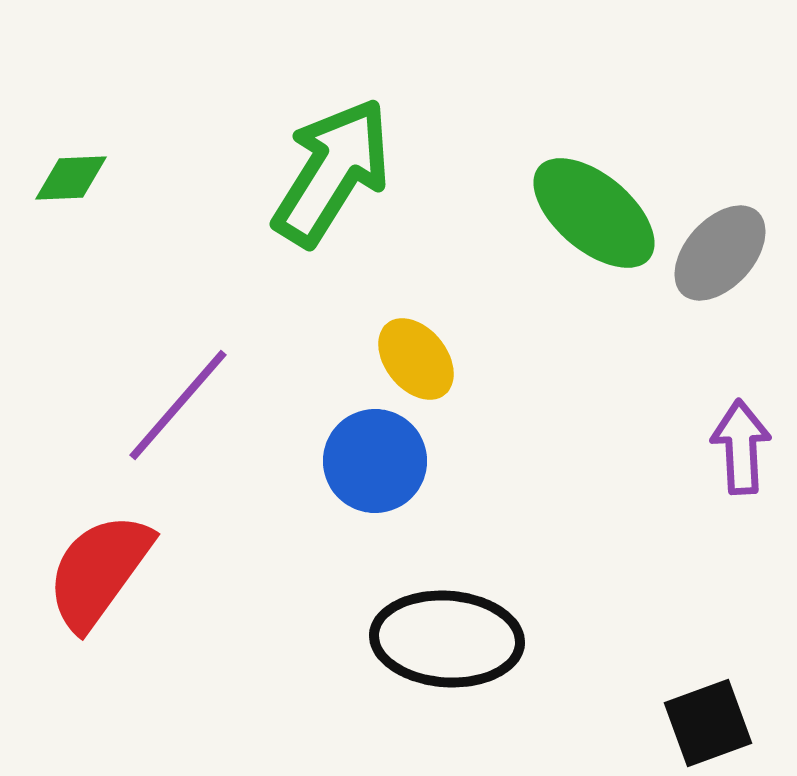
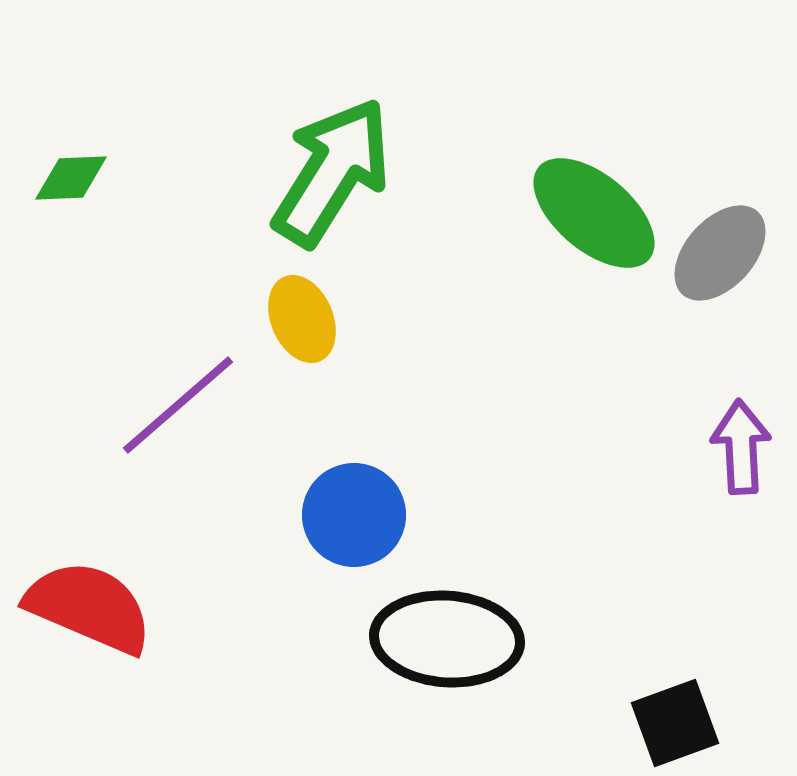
yellow ellipse: moved 114 px left, 40 px up; rotated 16 degrees clockwise
purple line: rotated 8 degrees clockwise
blue circle: moved 21 px left, 54 px down
red semicircle: moved 10 px left, 36 px down; rotated 77 degrees clockwise
black square: moved 33 px left
